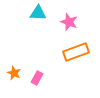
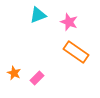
cyan triangle: moved 2 px down; rotated 24 degrees counterclockwise
orange rectangle: rotated 55 degrees clockwise
pink rectangle: rotated 16 degrees clockwise
